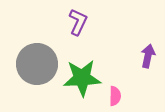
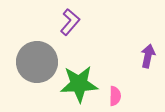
purple L-shape: moved 8 px left; rotated 16 degrees clockwise
gray circle: moved 2 px up
green star: moved 3 px left, 6 px down
